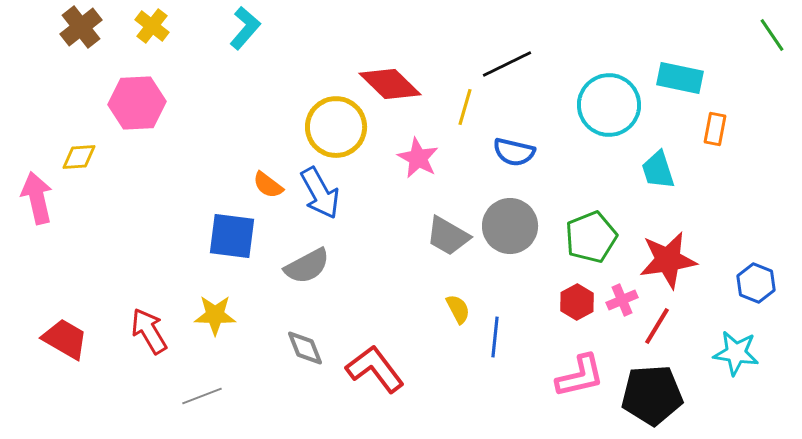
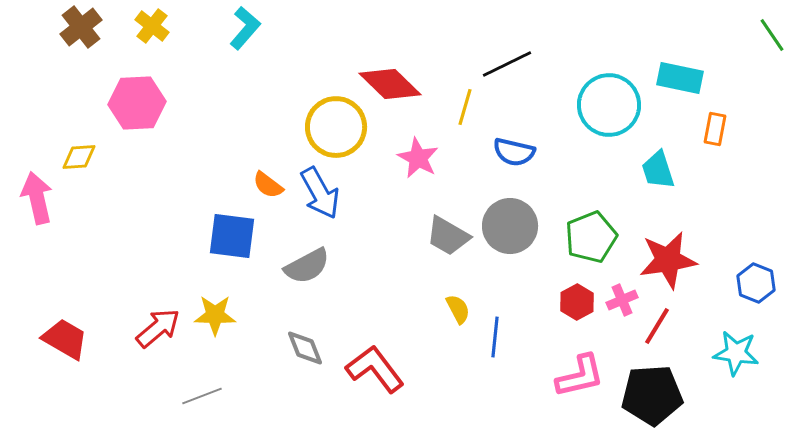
red arrow: moved 9 px right, 3 px up; rotated 81 degrees clockwise
